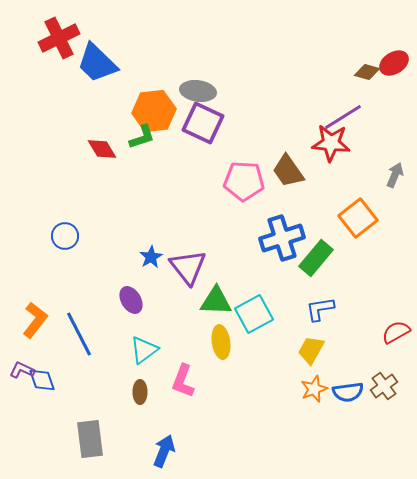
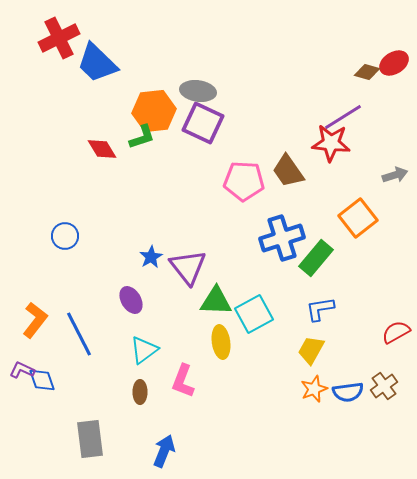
gray arrow: rotated 50 degrees clockwise
